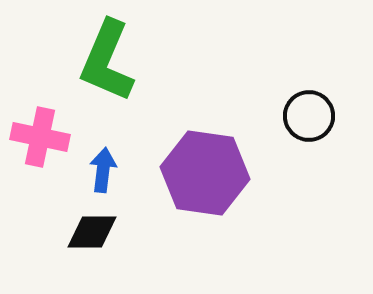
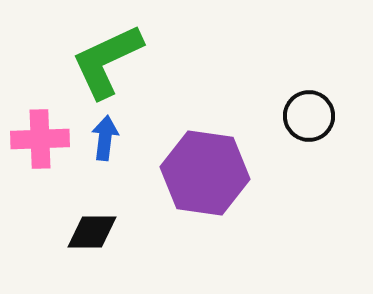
green L-shape: rotated 42 degrees clockwise
pink cross: moved 2 px down; rotated 14 degrees counterclockwise
blue arrow: moved 2 px right, 32 px up
